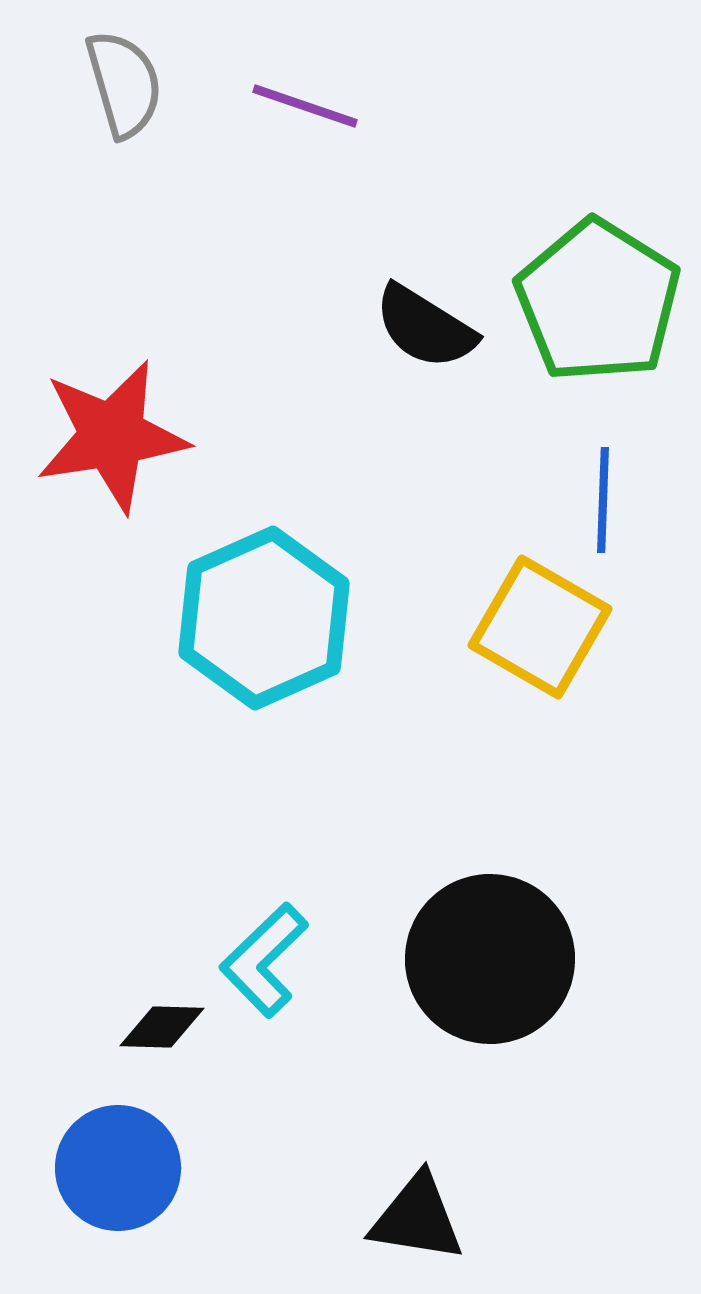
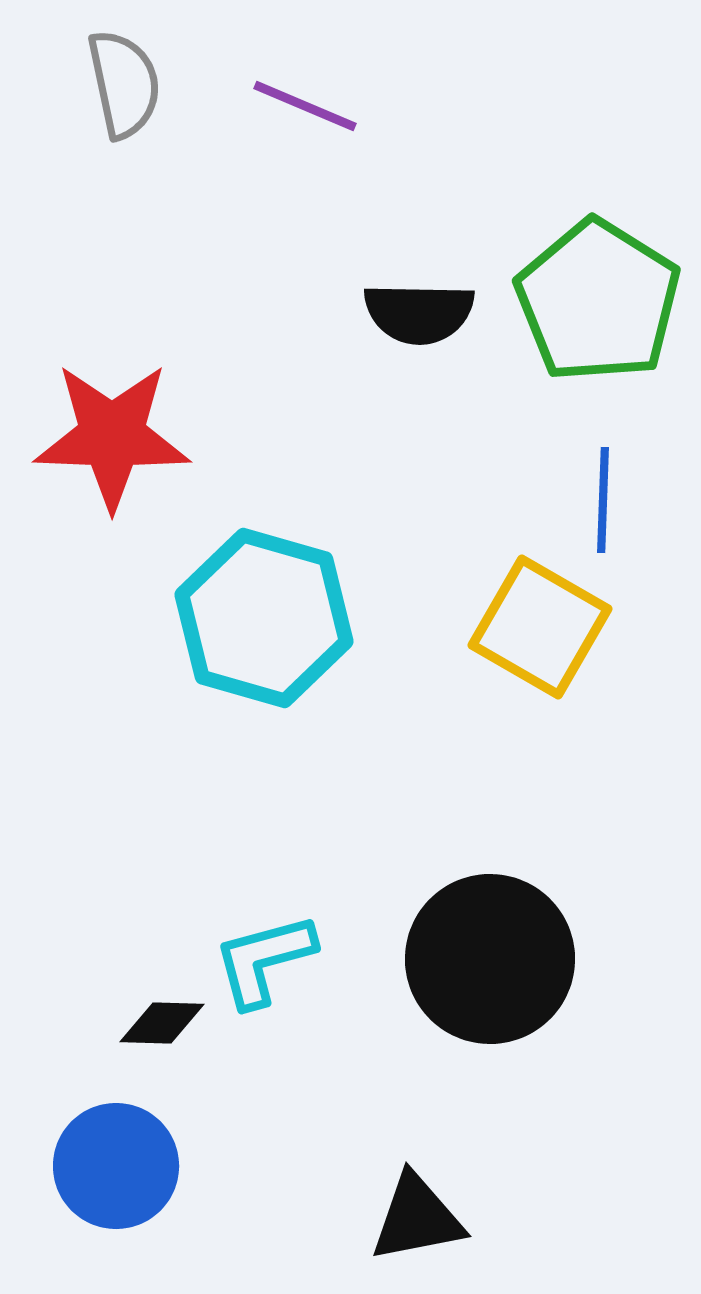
gray semicircle: rotated 4 degrees clockwise
purple line: rotated 4 degrees clockwise
black semicircle: moved 6 px left, 14 px up; rotated 31 degrees counterclockwise
red star: rotated 11 degrees clockwise
cyan hexagon: rotated 20 degrees counterclockwise
cyan L-shape: rotated 29 degrees clockwise
black diamond: moved 4 px up
blue circle: moved 2 px left, 2 px up
black triangle: rotated 20 degrees counterclockwise
